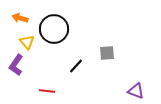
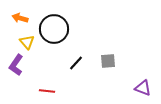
gray square: moved 1 px right, 8 px down
black line: moved 3 px up
purple triangle: moved 7 px right, 3 px up
